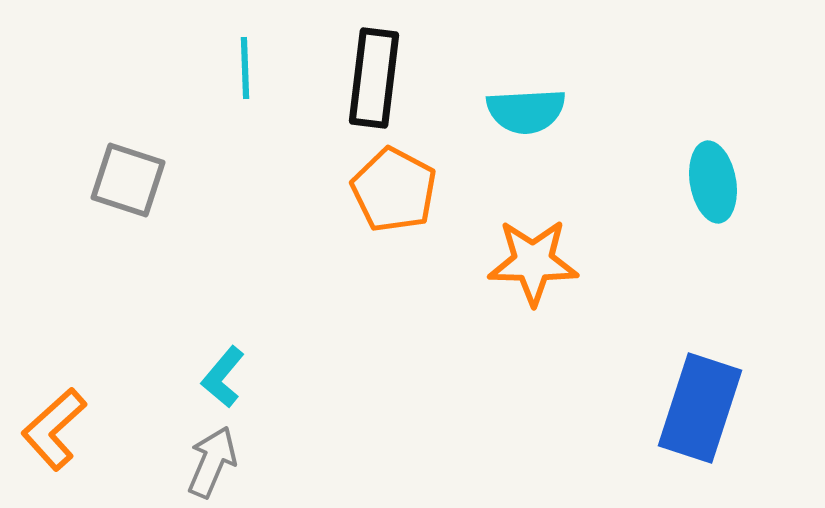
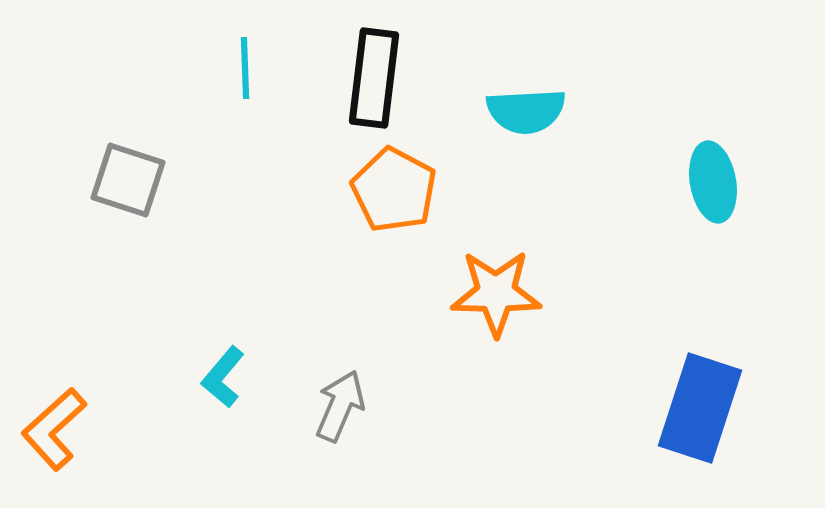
orange star: moved 37 px left, 31 px down
gray arrow: moved 128 px right, 56 px up
